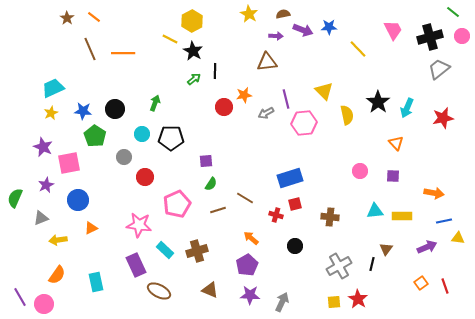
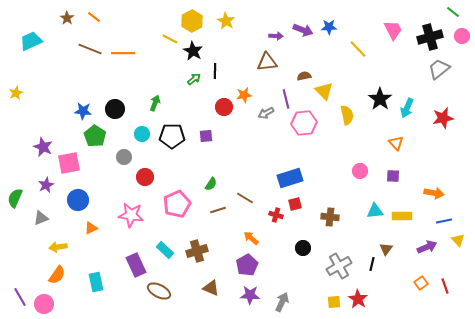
yellow star at (249, 14): moved 23 px left, 7 px down
brown semicircle at (283, 14): moved 21 px right, 62 px down
brown line at (90, 49): rotated 45 degrees counterclockwise
cyan trapezoid at (53, 88): moved 22 px left, 47 px up
black star at (378, 102): moved 2 px right, 3 px up
yellow star at (51, 113): moved 35 px left, 20 px up
black pentagon at (171, 138): moved 1 px right, 2 px up
purple square at (206, 161): moved 25 px up
pink star at (139, 225): moved 8 px left, 10 px up
yellow triangle at (458, 238): moved 2 px down; rotated 40 degrees clockwise
yellow arrow at (58, 240): moved 7 px down
black circle at (295, 246): moved 8 px right, 2 px down
brown triangle at (210, 290): moved 1 px right, 2 px up
